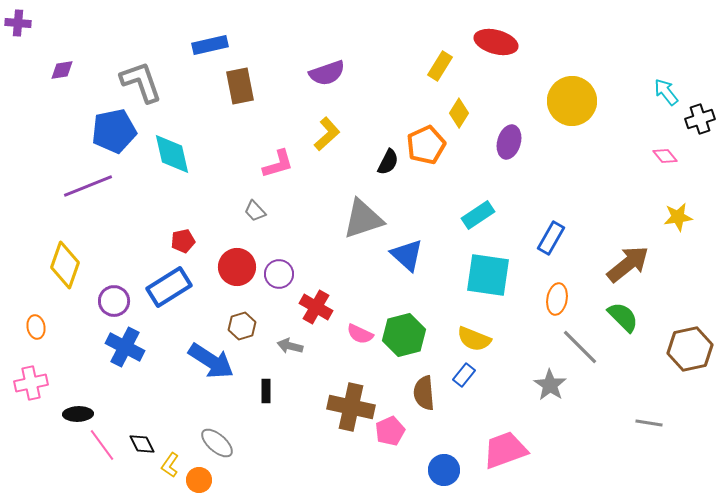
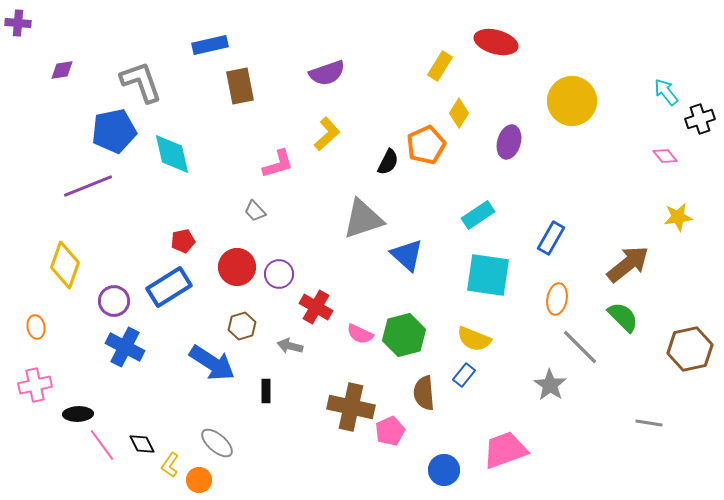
blue arrow at (211, 361): moved 1 px right, 2 px down
pink cross at (31, 383): moved 4 px right, 2 px down
